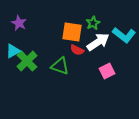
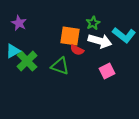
orange square: moved 2 px left, 4 px down
white arrow: moved 2 px right, 1 px up; rotated 50 degrees clockwise
